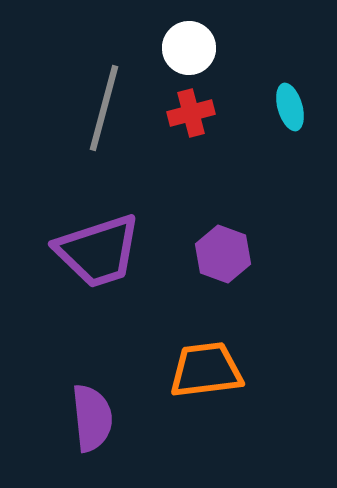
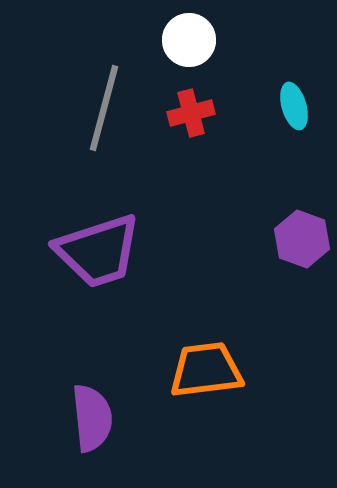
white circle: moved 8 px up
cyan ellipse: moved 4 px right, 1 px up
purple hexagon: moved 79 px right, 15 px up
